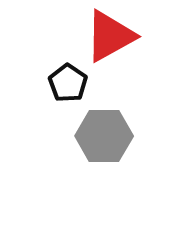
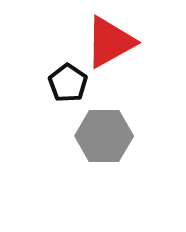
red triangle: moved 6 px down
